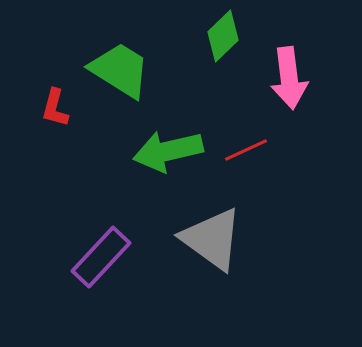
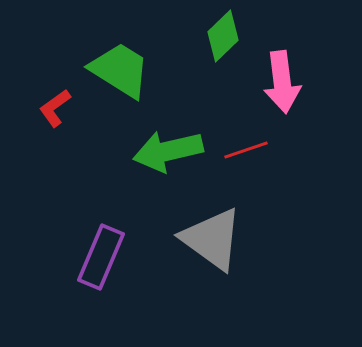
pink arrow: moved 7 px left, 4 px down
red L-shape: rotated 39 degrees clockwise
red line: rotated 6 degrees clockwise
purple rectangle: rotated 20 degrees counterclockwise
